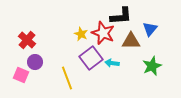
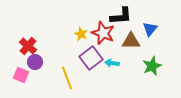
red cross: moved 1 px right, 6 px down
